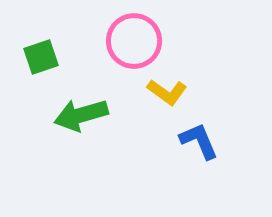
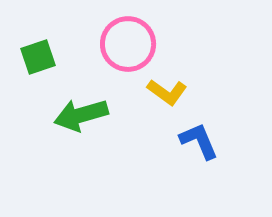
pink circle: moved 6 px left, 3 px down
green square: moved 3 px left
